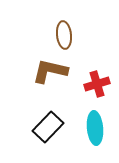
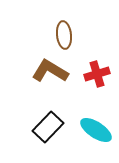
brown L-shape: rotated 18 degrees clockwise
red cross: moved 10 px up
cyan ellipse: moved 1 px right, 2 px down; rotated 52 degrees counterclockwise
